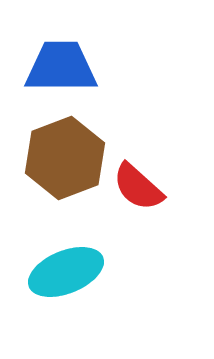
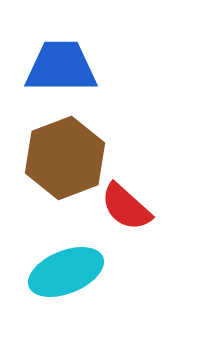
red semicircle: moved 12 px left, 20 px down
